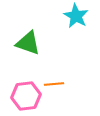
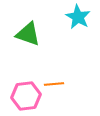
cyan star: moved 2 px right, 1 px down
green triangle: moved 9 px up
